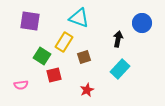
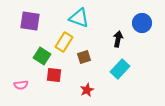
red square: rotated 21 degrees clockwise
